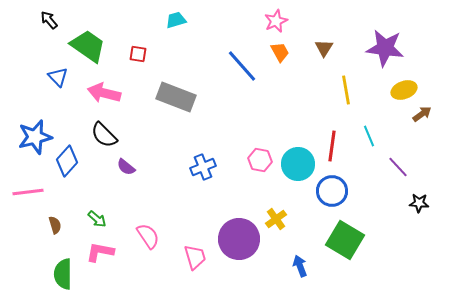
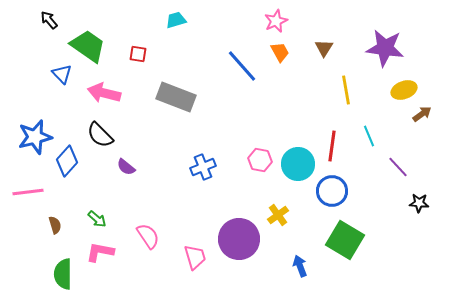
blue triangle: moved 4 px right, 3 px up
black semicircle: moved 4 px left
yellow cross: moved 2 px right, 4 px up
